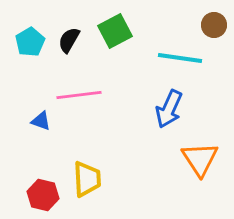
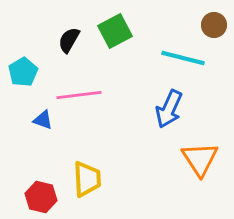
cyan pentagon: moved 7 px left, 30 px down
cyan line: moved 3 px right; rotated 6 degrees clockwise
blue triangle: moved 2 px right, 1 px up
red hexagon: moved 2 px left, 2 px down
